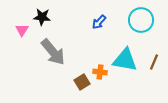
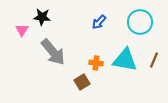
cyan circle: moved 1 px left, 2 px down
brown line: moved 2 px up
orange cross: moved 4 px left, 9 px up
